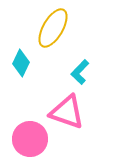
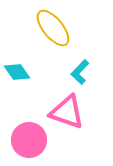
yellow ellipse: rotated 69 degrees counterclockwise
cyan diamond: moved 4 px left, 9 px down; rotated 60 degrees counterclockwise
pink circle: moved 1 px left, 1 px down
